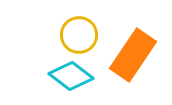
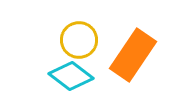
yellow circle: moved 5 px down
